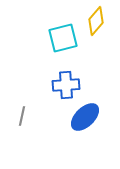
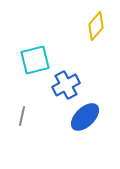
yellow diamond: moved 5 px down
cyan square: moved 28 px left, 22 px down
blue cross: rotated 24 degrees counterclockwise
